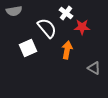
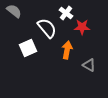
gray semicircle: rotated 133 degrees counterclockwise
gray triangle: moved 5 px left, 3 px up
